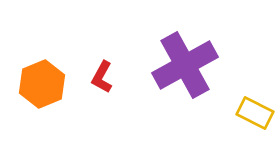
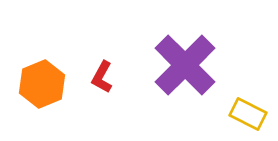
purple cross: rotated 16 degrees counterclockwise
yellow rectangle: moved 7 px left, 1 px down
